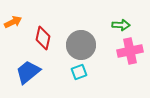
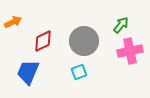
green arrow: rotated 54 degrees counterclockwise
red diamond: moved 3 px down; rotated 50 degrees clockwise
gray circle: moved 3 px right, 4 px up
blue trapezoid: rotated 28 degrees counterclockwise
